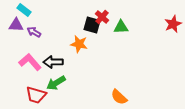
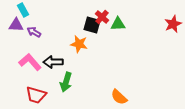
cyan rectangle: moved 1 px left; rotated 24 degrees clockwise
green triangle: moved 3 px left, 3 px up
green arrow: moved 10 px right, 1 px up; rotated 42 degrees counterclockwise
